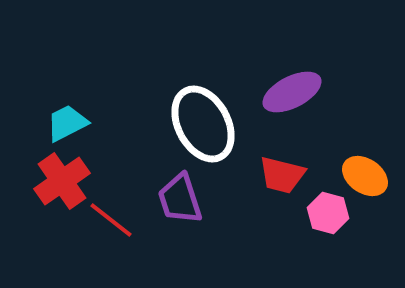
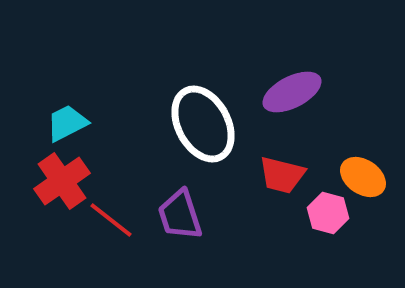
orange ellipse: moved 2 px left, 1 px down
purple trapezoid: moved 16 px down
